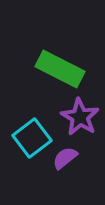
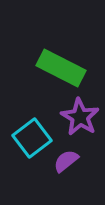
green rectangle: moved 1 px right, 1 px up
purple semicircle: moved 1 px right, 3 px down
